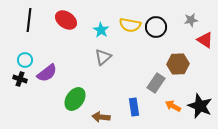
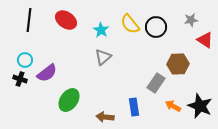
yellow semicircle: moved 1 px up; rotated 40 degrees clockwise
green ellipse: moved 6 px left, 1 px down
brown arrow: moved 4 px right
